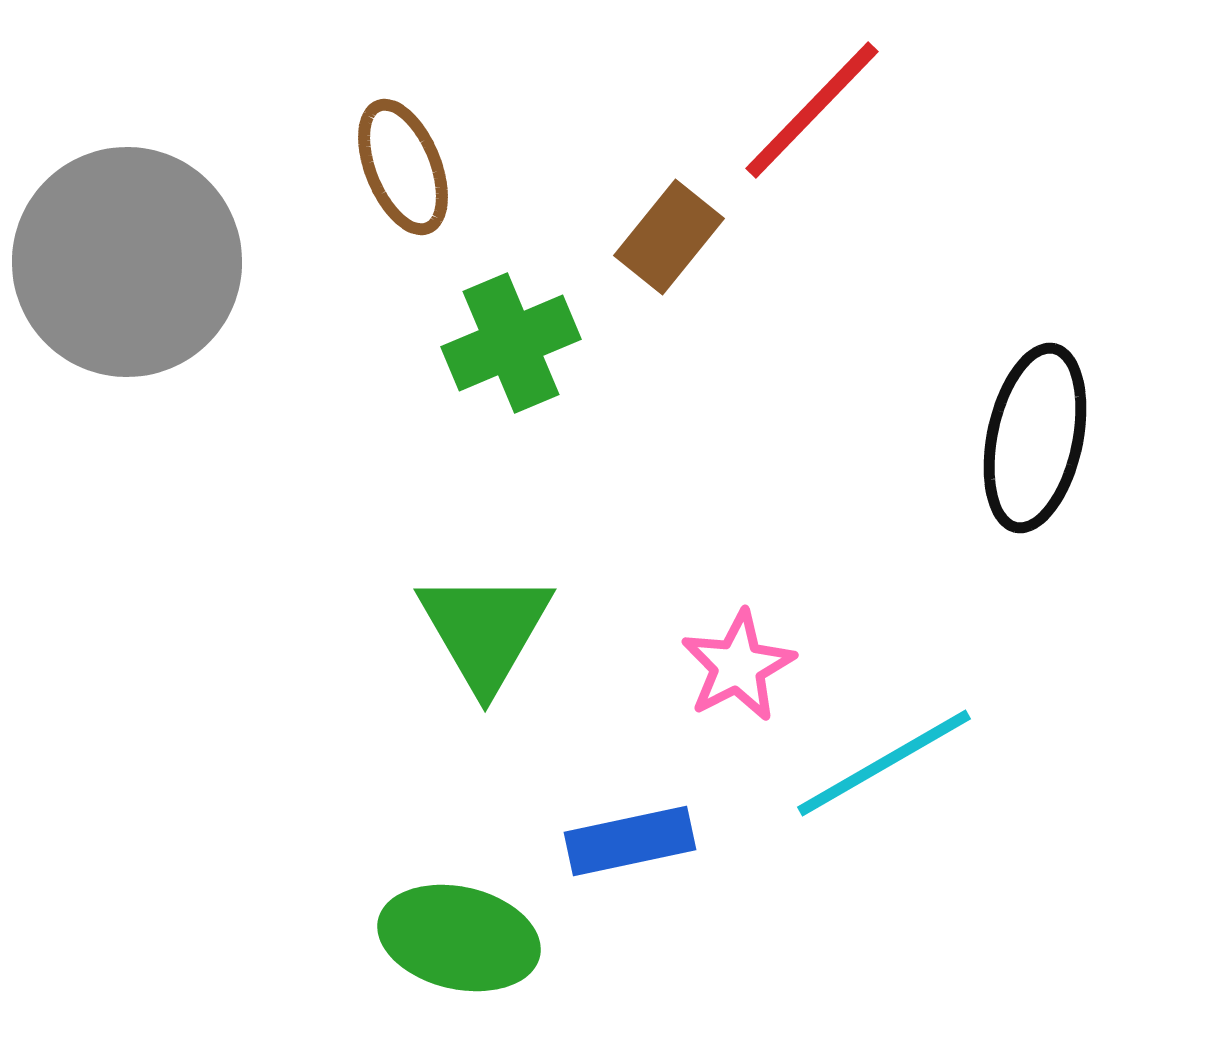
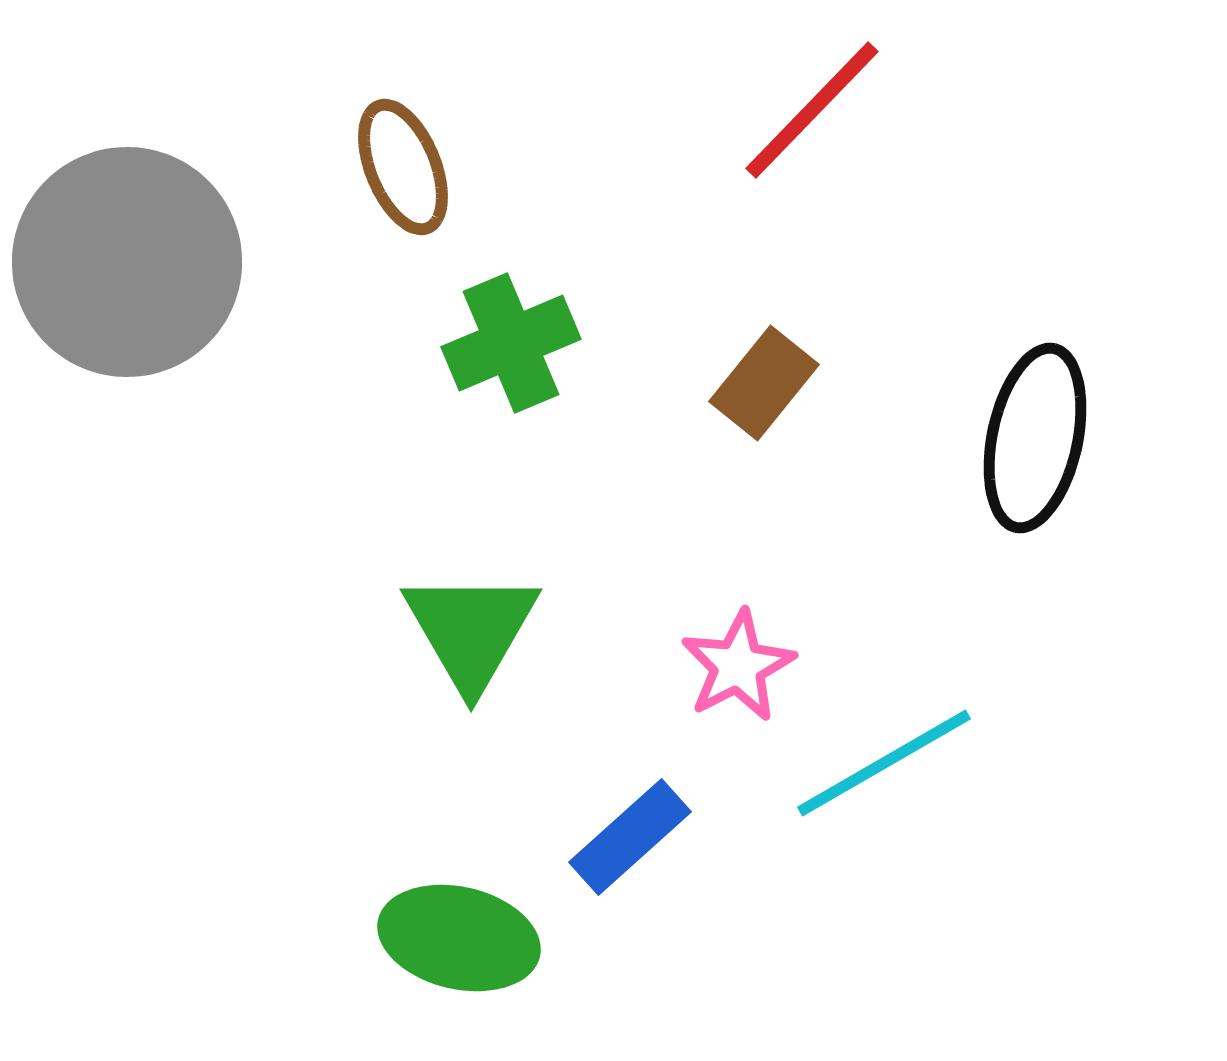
brown rectangle: moved 95 px right, 146 px down
green triangle: moved 14 px left
blue rectangle: moved 4 px up; rotated 30 degrees counterclockwise
